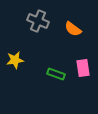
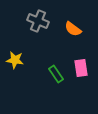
yellow star: rotated 18 degrees clockwise
pink rectangle: moved 2 px left
green rectangle: rotated 36 degrees clockwise
